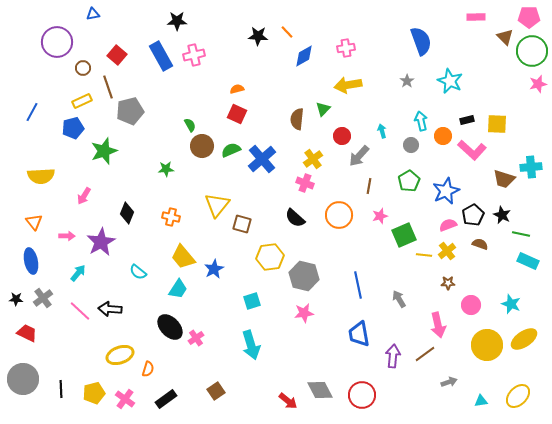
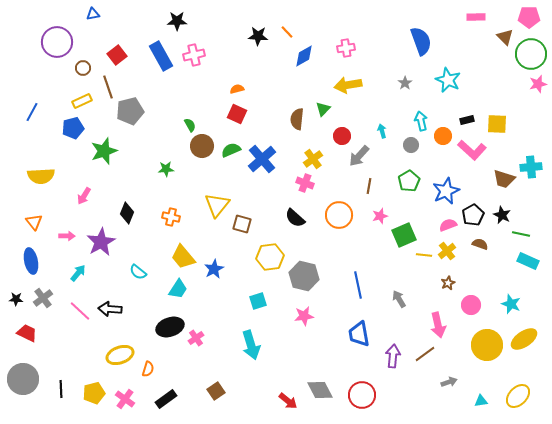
green circle at (532, 51): moved 1 px left, 3 px down
red square at (117, 55): rotated 12 degrees clockwise
gray star at (407, 81): moved 2 px left, 2 px down
cyan star at (450, 81): moved 2 px left, 1 px up
brown star at (448, 283): rotated 24 degrees counterclockwise
cyan square at (252, 301): moved 6 px right
pink star at (304, 313): moved 3 px down
black ellipse at (170, 327): rotated 64 degrees counterclockwise
